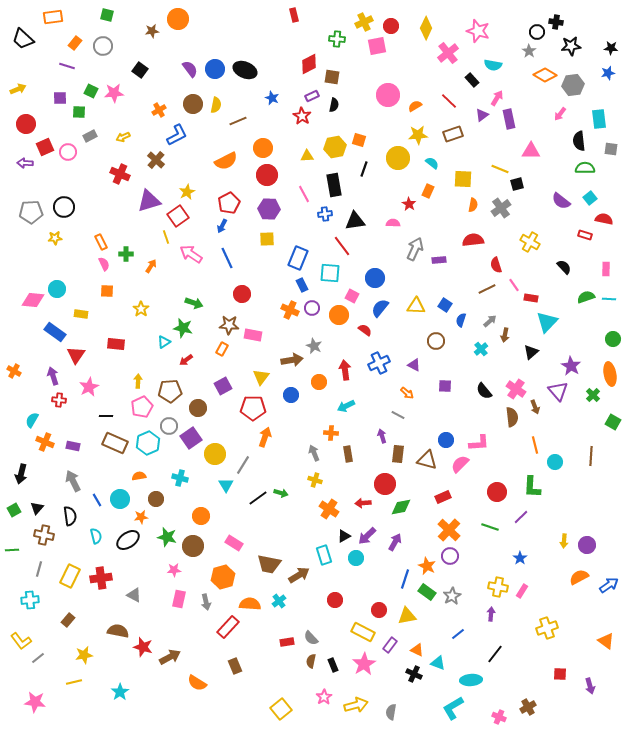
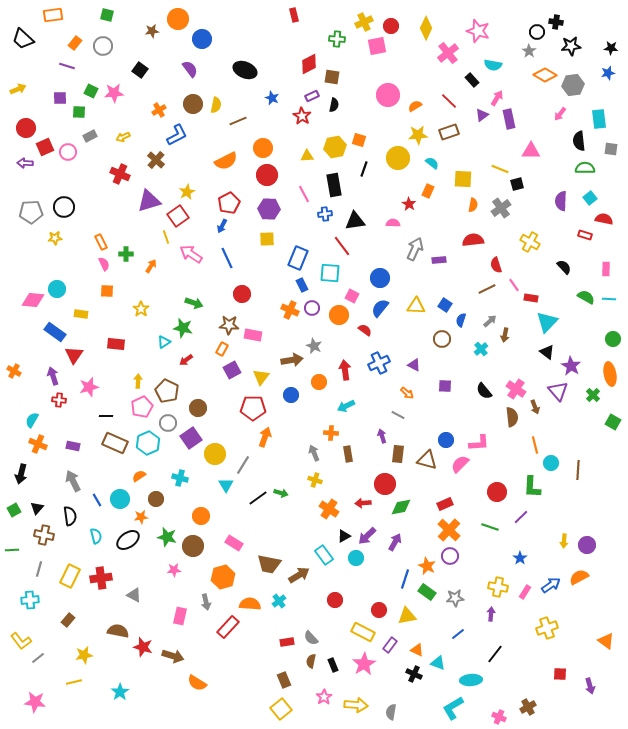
orange rectangle at (53, 17): moved 2 px up
blue circle at (215, 69): moved 13 px left, 30 px up
red circle at (26, 124): moved 4 px down
brown rectangle at (453, 134): moved 4 px left, 2 px up
purple semicircle at (561, 201): rotated 54 degrees clockwise
blue circle at (375, 278): moved 5 px right
green semicircle at (586, 297): rotated 48 degrees clockwise
brown circle at (436, 341): moved 6 px right, 2 px up
black triangle at (531, 352): moved 16 px right; rotated 42 degrees counterclockwise
red triangle at (76, 355): moved 2 px left
purple square at (223, 386): moved 9 px right, 16 px up
pink star at (89, 387): rotated 12 degrees clockwise
brown pentagon at (170, 391): moved 3 px left; rotated 30 degrees clockwise
gray circle at (169, 426): moved 1 px left, 3 px up
orange cross at (45, 442): moved 7 px left, 2 px down
brown line at (591, 456): moved 13 px left, 14 px down
cyan circle at (555, 462): moved 4 px left, 1 px down
orange semicircle at (139, 476): rotated 24 degrees counterclockwise
red rectangle at (443, 497): moved 2 px right, 7 px down
cyan rectangle at (324, 555): rotated 18 degrees counterclockwise
blue arrow at (609, 585): moved 58 px left
pink rectangle at (522, 591): moved 3 px right, 1 px down
gray star at (452, 596): moved 3 px right, 2 px down; rotated 24 degrees clockwise
pink rectangle at (179, 599): moved 1 px right, 17 px down
brown arrow at (170, 657): moved 3 px right, 1 px up; rotated 45 degrees clockwise
brown rectangle at (235, 666): moved 49 px right, 14 px down
yellow arrow at (356, 705): rotated 20 degrees clockwise
